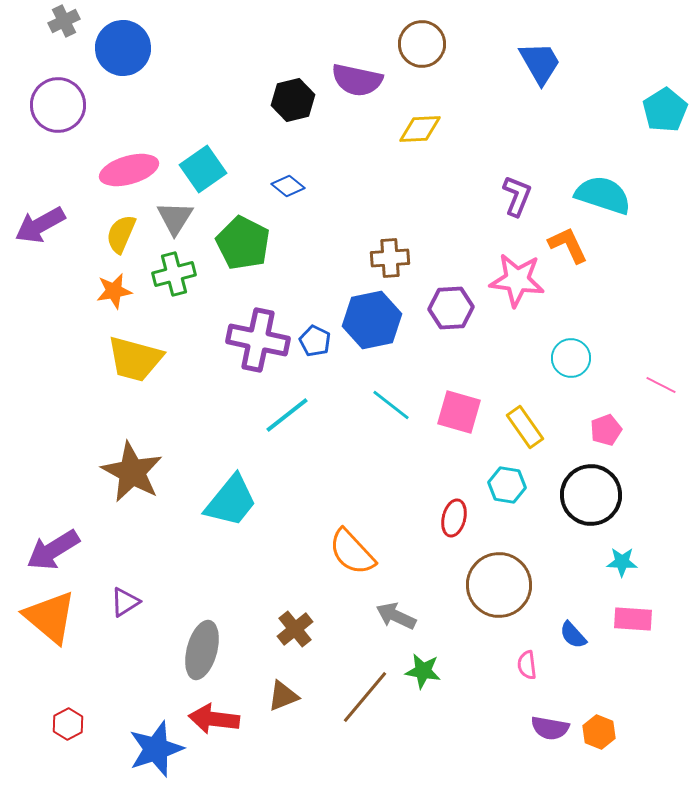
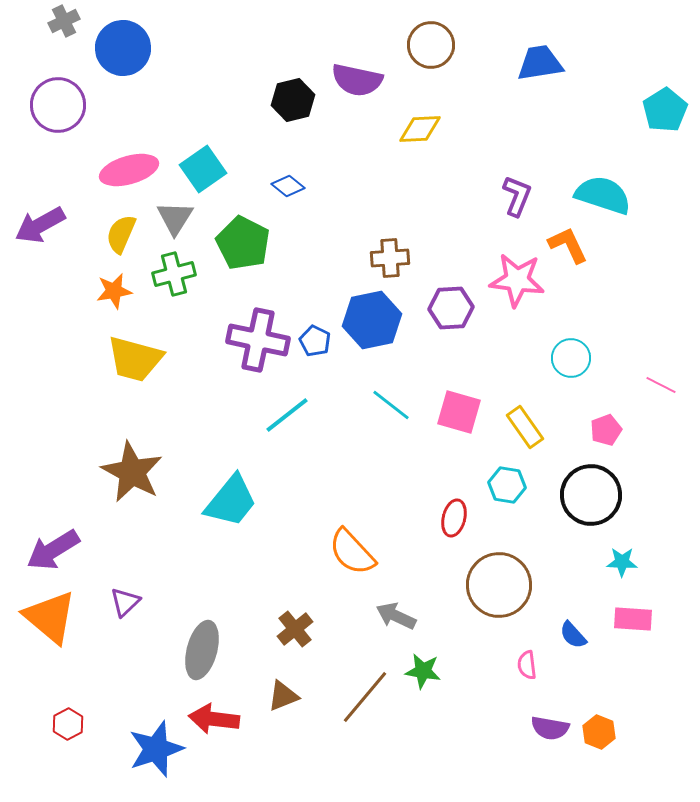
brown circle at (422, 44): moved 9 px right, 1 px down
blue trapezoid at (540, 63): rotated 69 degrees counterclockwise
purple triangle at (125, 602): rotated 12 degrees counterclockwise
